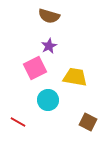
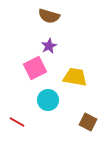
red line: moved 1 px left
